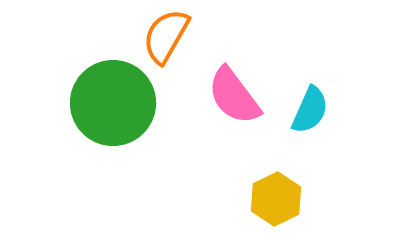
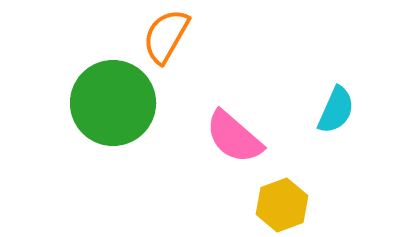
pink semicircle: moved 41 px down; rotated 12 degrees counterclockwise
cyan semicircle: moved 26 px right
yellow hexagon: moved 6 px right, 6 px down; rotated 6 degrees clockwise
